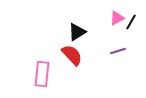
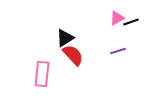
black line: rotated 42 degrees clockwise
black triangle: moved 12 px left, 6 px down
red semicircle: moved 1 px right
